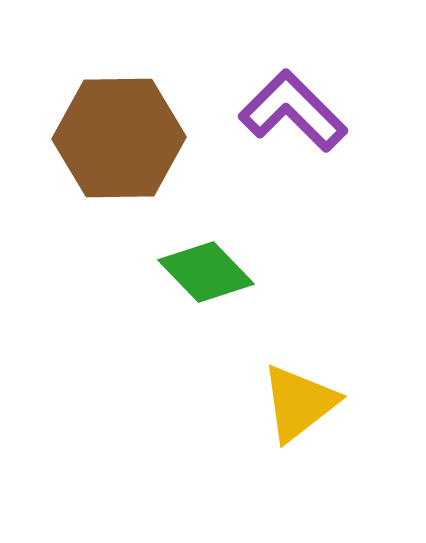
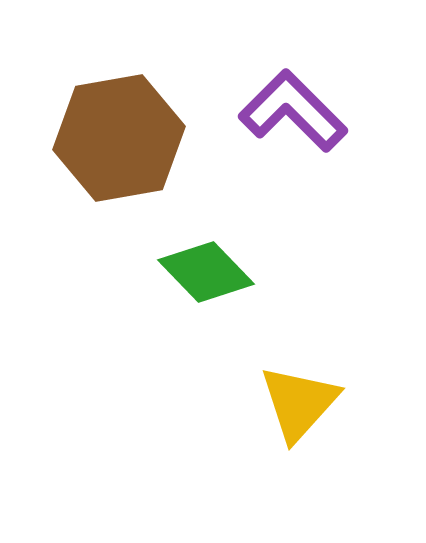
brown hexagon: rotated 9 degrees counterclockwise
yellow triangle: rotated 10 degrees counterclockwise
